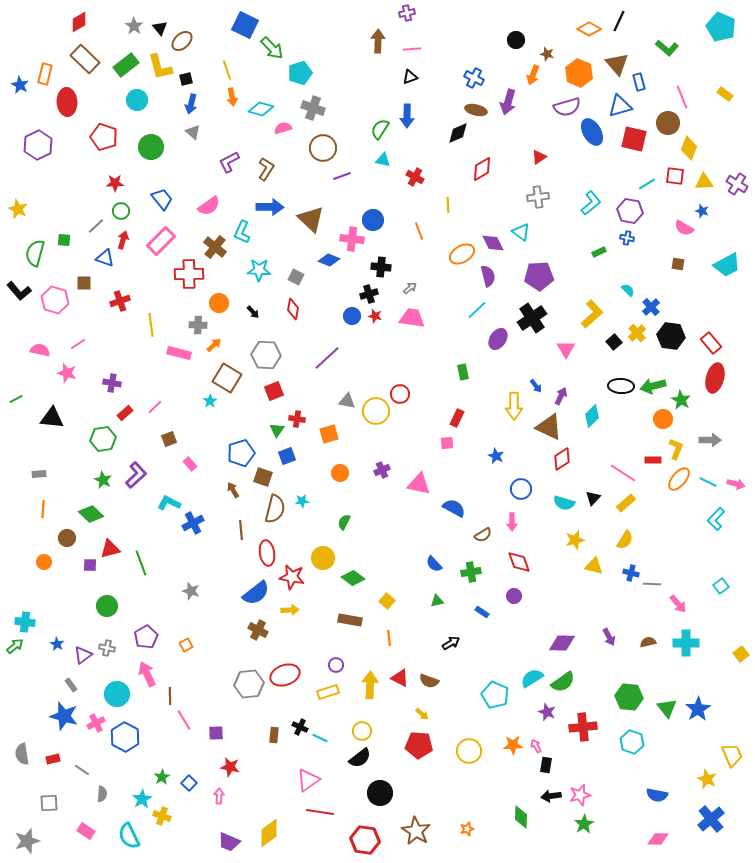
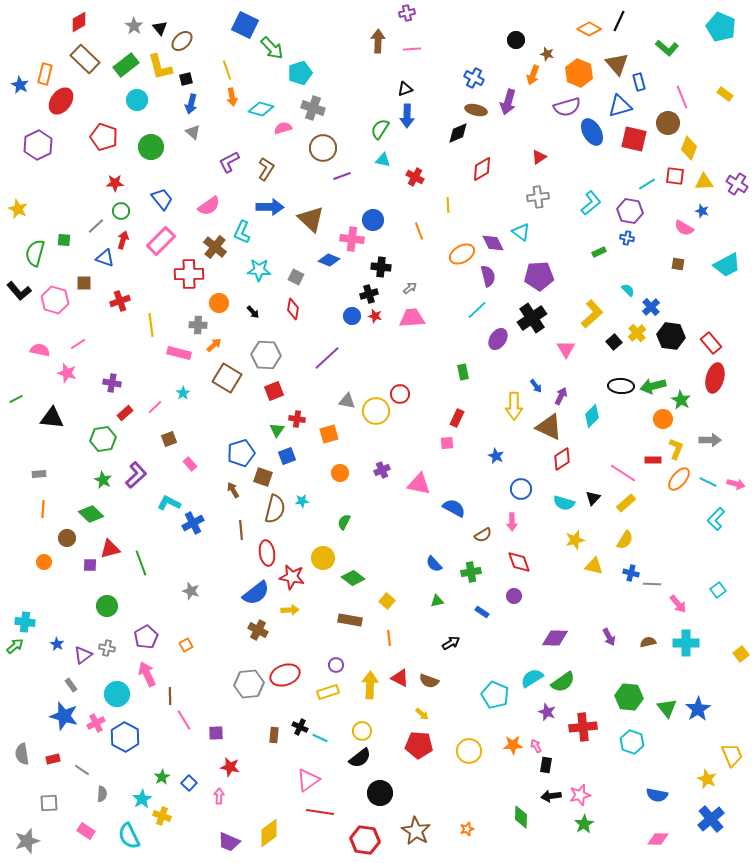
black triangle at (410, 77): moved 5 px left, 12 px down
red ellipse at (67, 102): moved 6 px left, 1 px up; rotated 40 degrees clockwise
pink trapezoid at (412, 318): rotated 12 degrees counterclockwise
cyan star at (210, 401): moved 27 px left, 8 px up
cyan square at (721, 586): moved 3 px left, 4 px down
purple diamond at (562, 643): moved 7 px left, 5 px up
